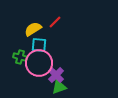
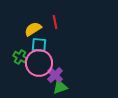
red line: rotated 56 degrees counterclockwise
green cross: rotated 16 degrees clockwise
purple cross: moved 1 px left
green triangle: moved 1 px right
